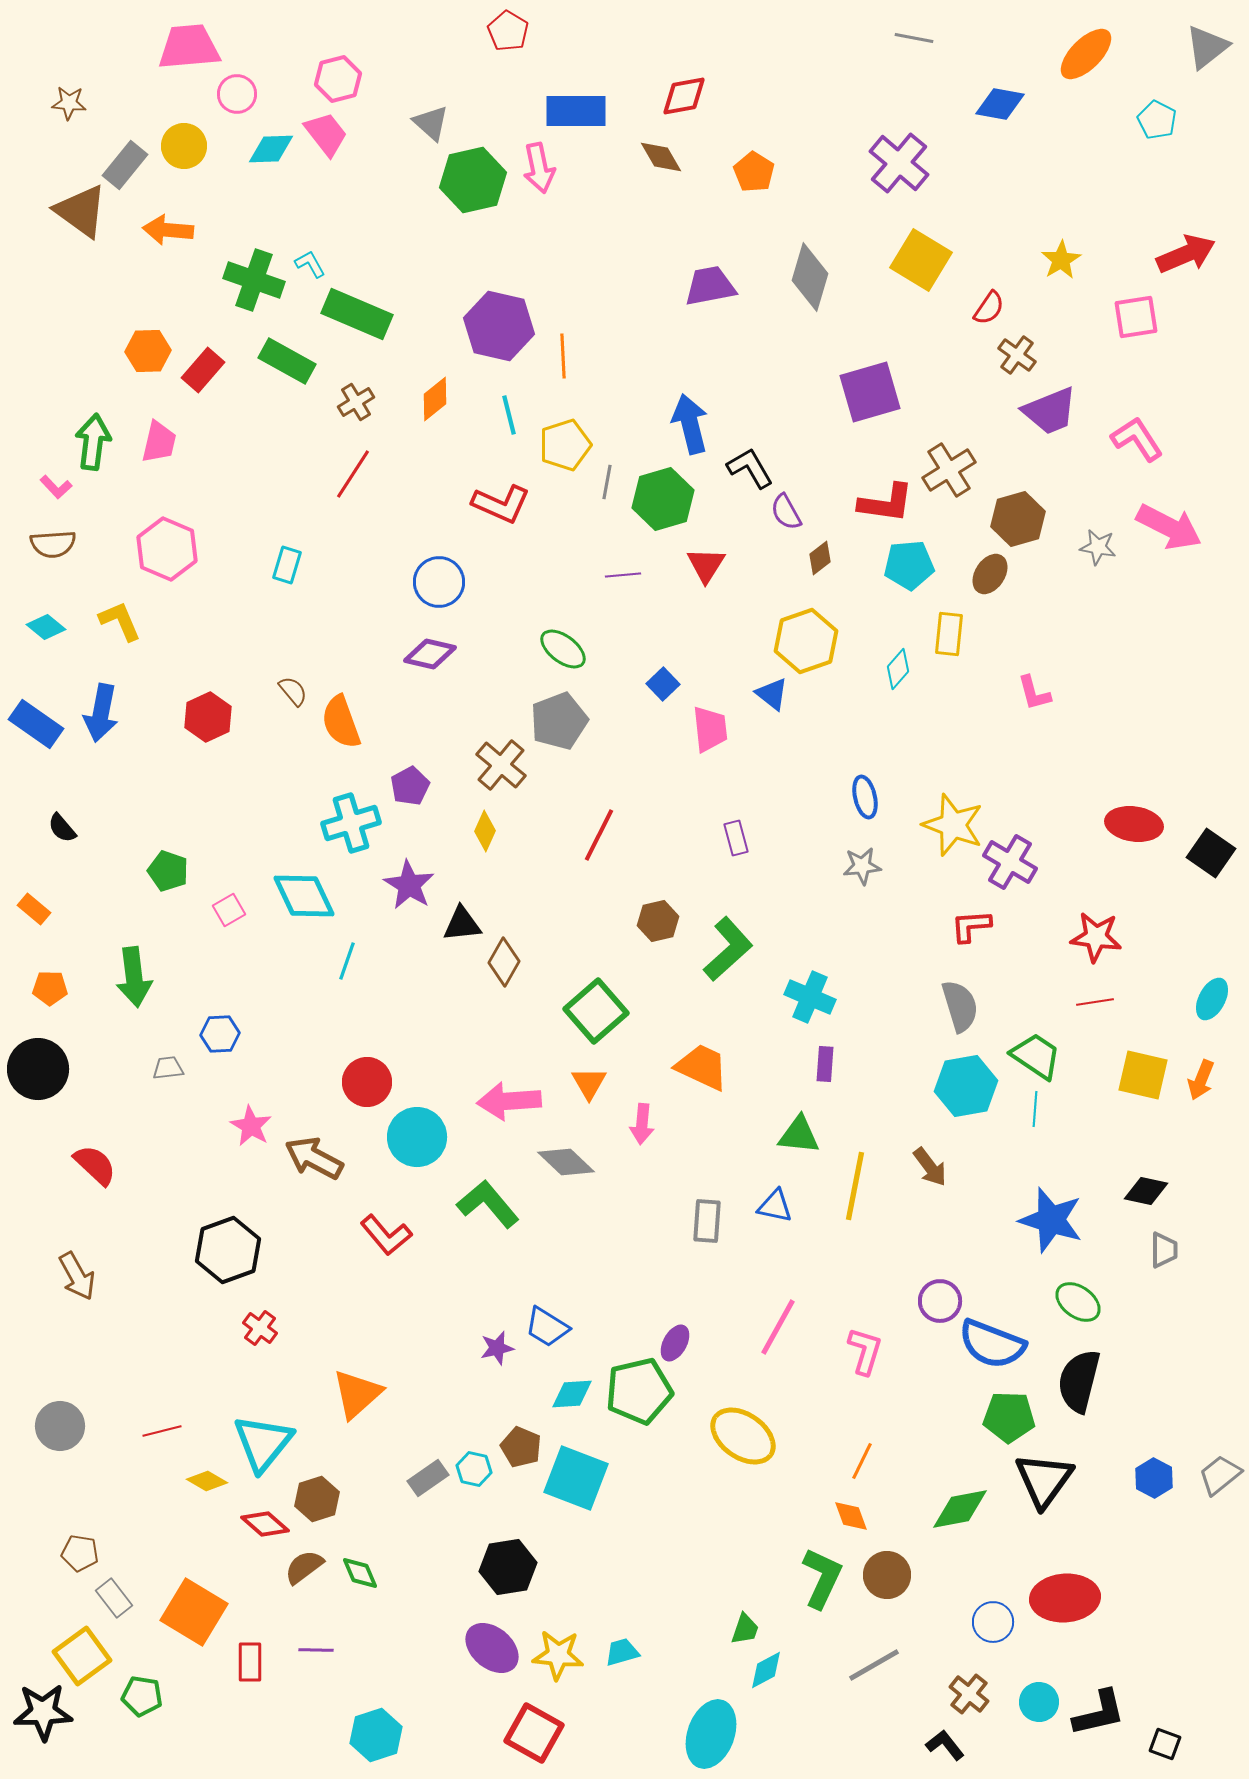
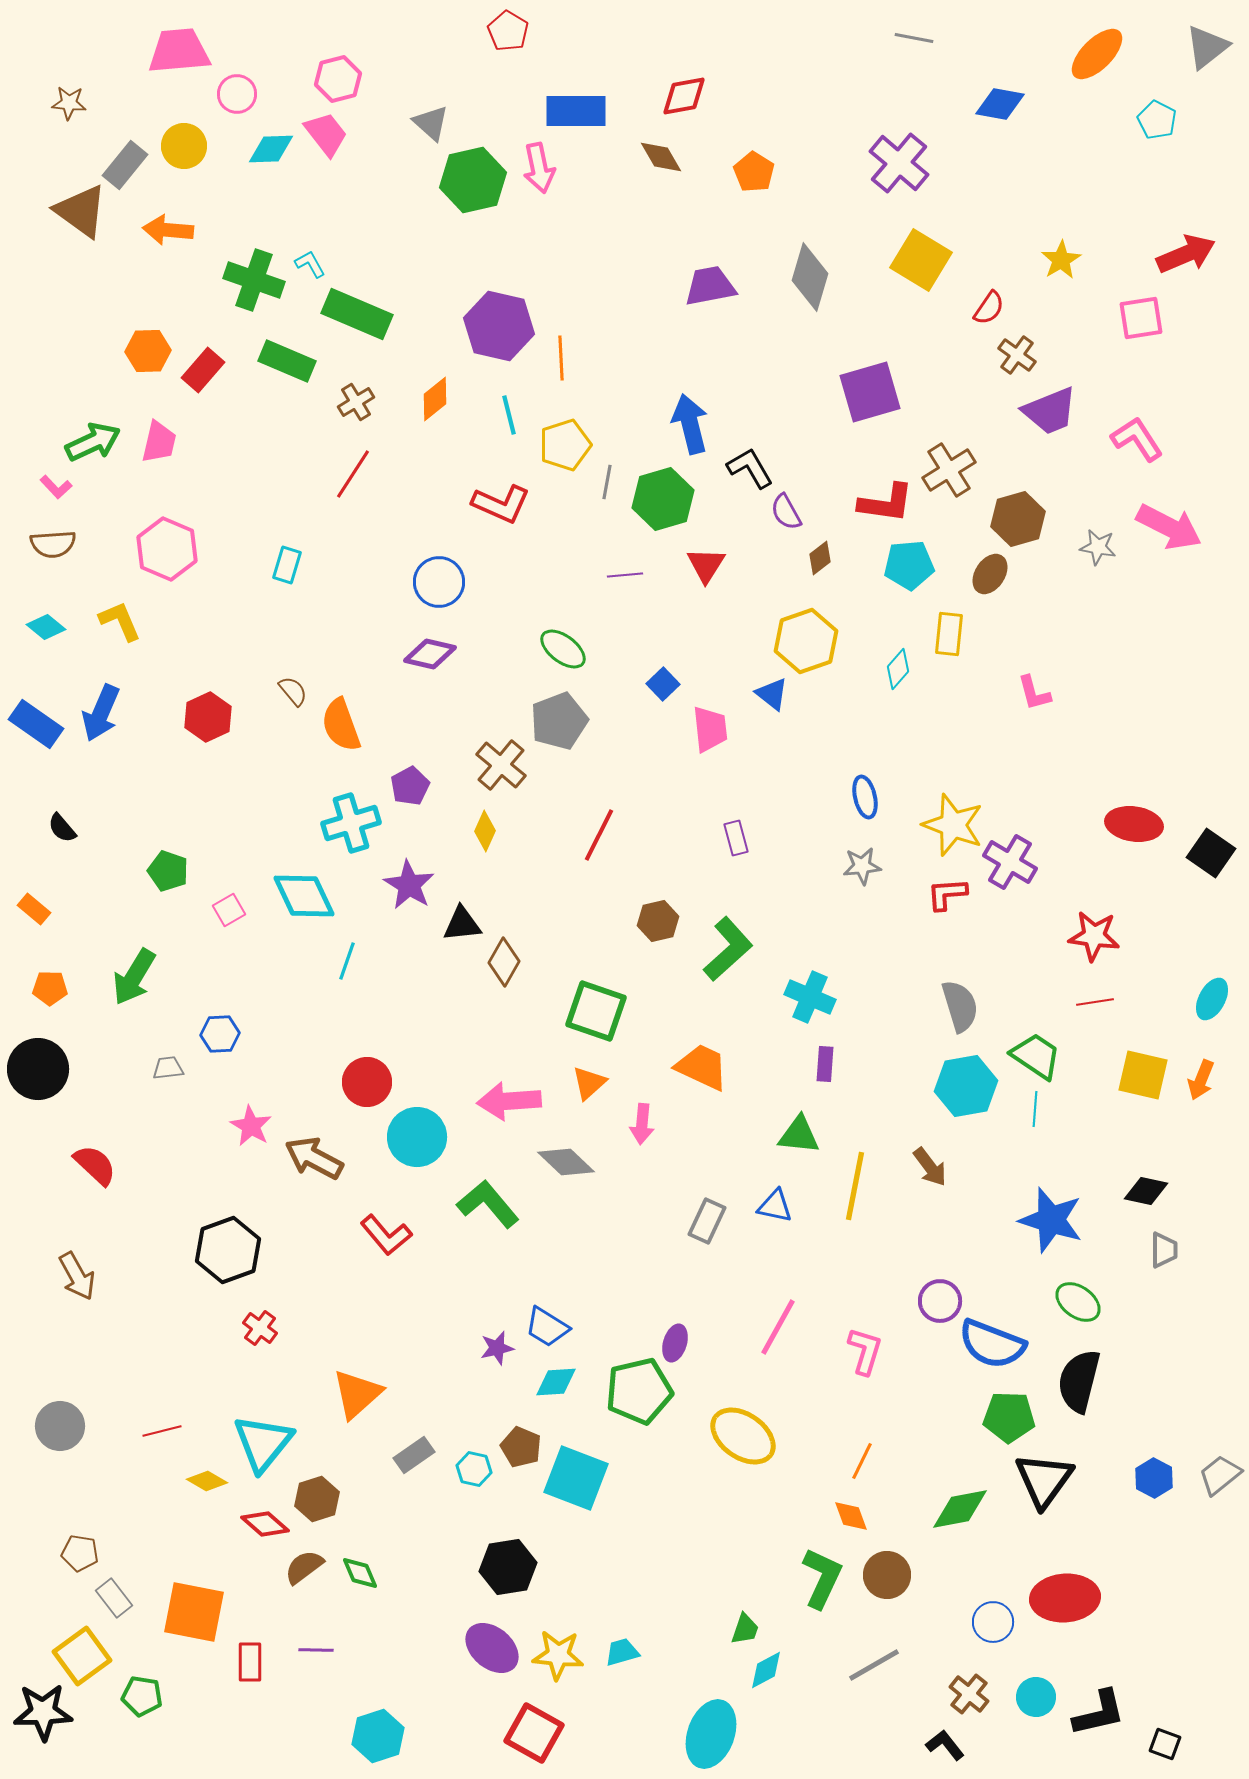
pink trapezoid at (189, 47): moved 10 px left, 4 px down
orange ellipse at (1086, 54): moved 11 px right
pink square at (1136, 317): moved 5 px right, 1 px down
orange line at (563, 356): moved 2 px left, 2 px down
green rectangle at (287, 361): rotated 6 degrees counterclockwise
green arrow at (93, 442): rotated 58 degrees clockwise
purple line at (623, 575): moved 2 px right
blue arrow at (101, 713): rotated 12 degrees clockwise
orange semicircle at (341, 722): moved 3 px down
red L-shape at (971, 926): moved 24 px left, 32 px up
red star at (1096, 937): moved 2 px left, 1 px up
green arrow at (134, 977): rotated 38 degrees clockwise
green square at (596, 1011): rotated 30 degrees counterclockwise
orange triangle at (589, 1083): rotated 18 degrees clockwise
gray rectangle at (707, 1221): rotated 21 degrees clockwise
purple ellipse at (675, 1343): rotated 12 degrees counterclockwise
cyan diamond at (572, 1394): moved 16 px left, 12 px up
gray rectangle at (428, 1478): moved 14 px left, 23 px up
orange square at (194, 1612): rotated 20 degrees counterclockwise
cyan circle at (1039, 1702): moved 3 px left, 5 px up
cyan hexagon at (376, 1735): moved 2 px right, 1 px down
